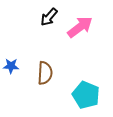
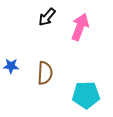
black arrow: moved 2 px left
pink arrow: rotated 32 degrees counterclockwise
cyan pentagon: rotated 24 degrees counterclockwise
